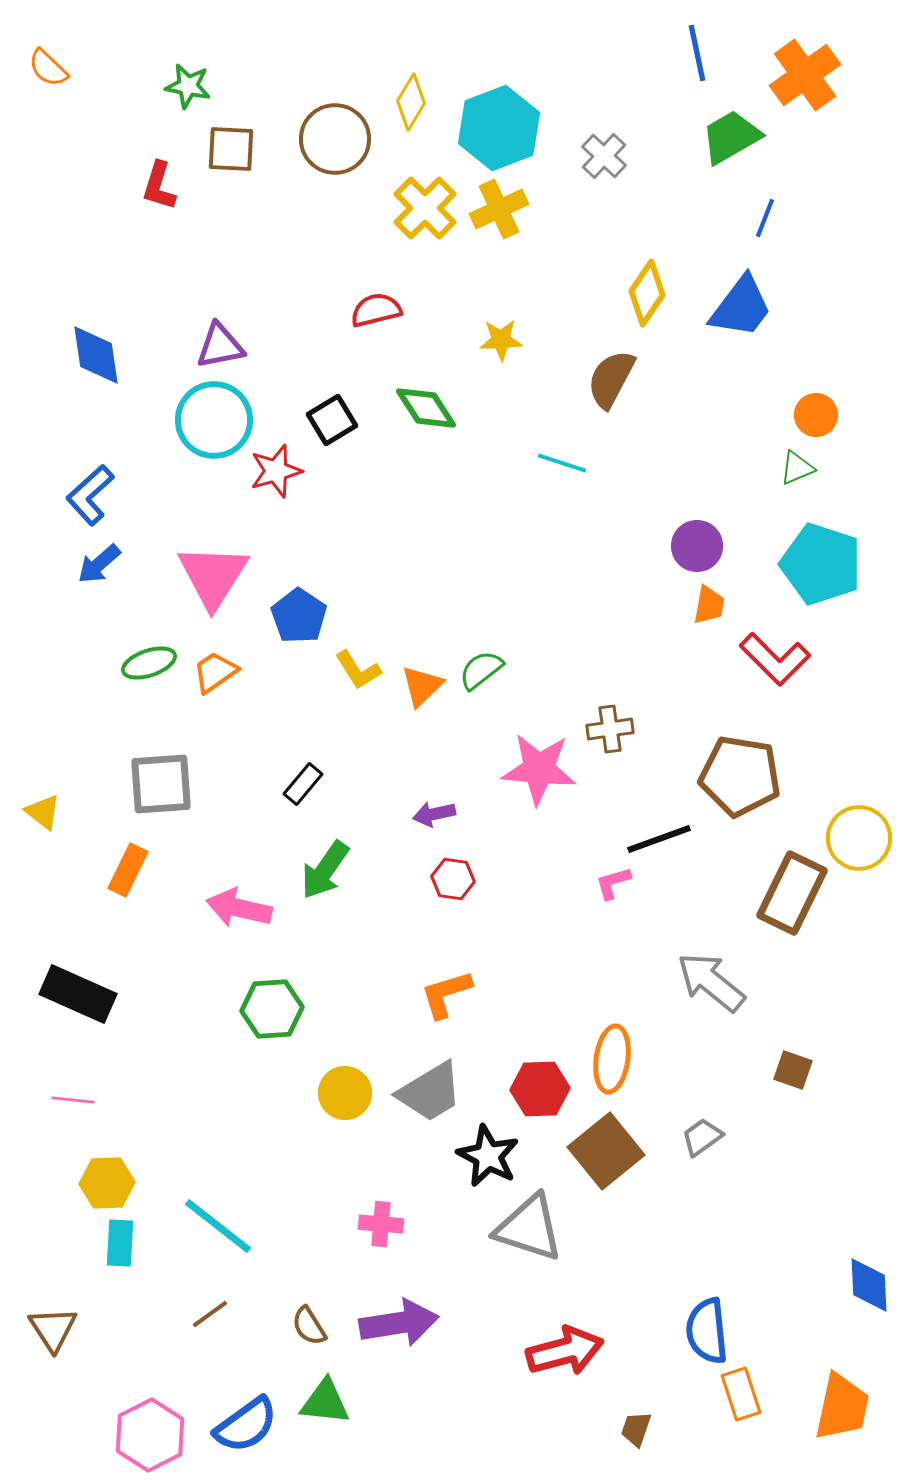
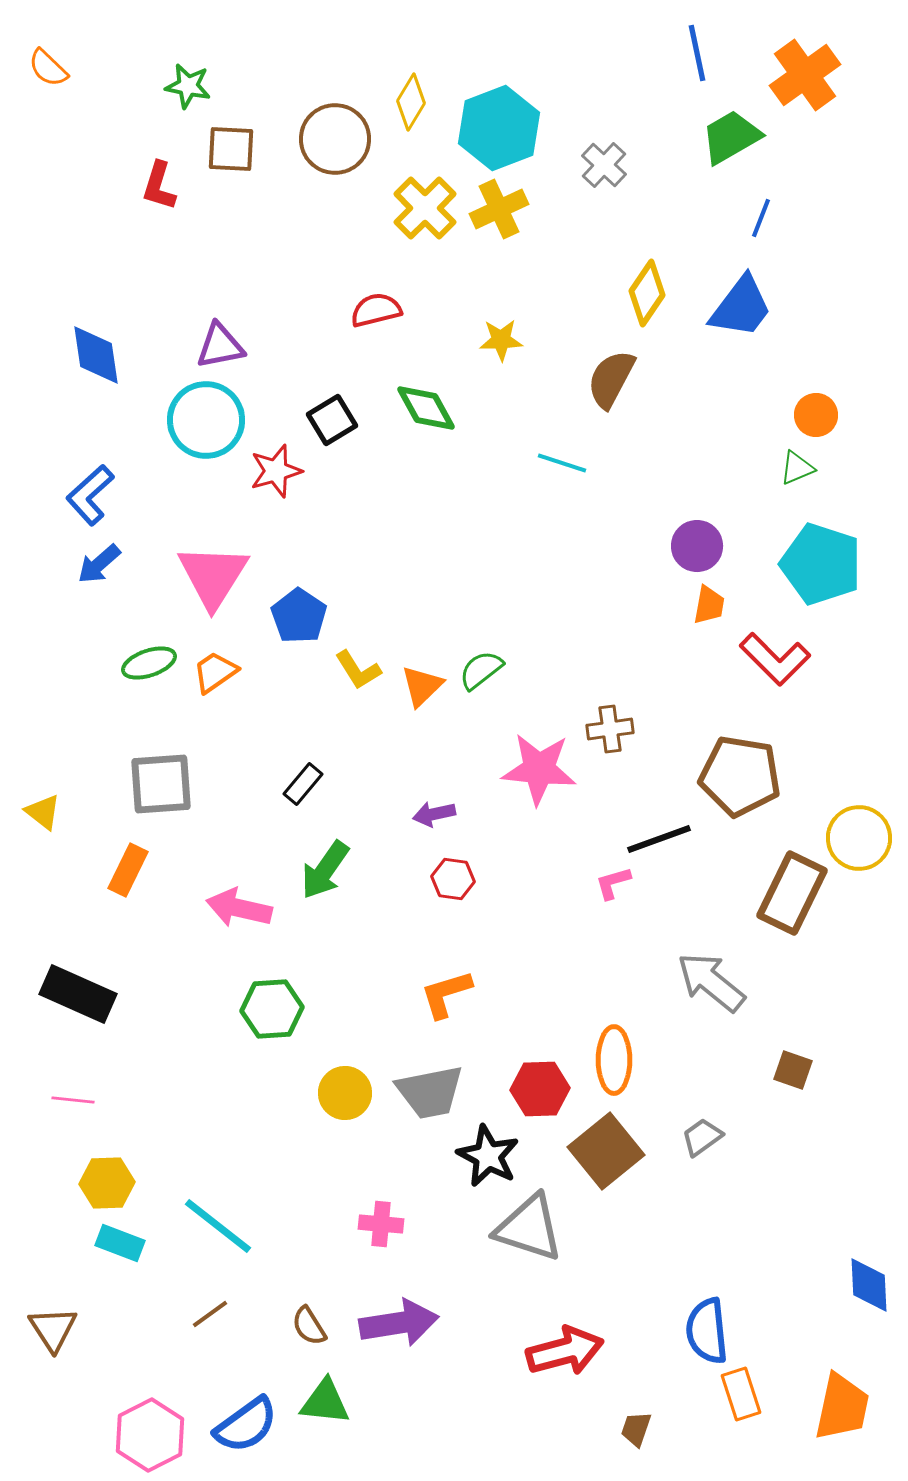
gray cross at (604, 156): moved 9 px down
blue line at (765, 218): moved 4 px left
green diamond at (426, 408): rotated 4 degrees clockwise
cyan circle at (214, 420): moved 8 px left
orange ellipse at (612, 1059): moved 2 px right, 1 px down; rotated 8 degrees counterclockwise
gray trapezoid at (430, 1092): rotated 20 degrees clockwise
cyan rectangle at (120, 1243): rotated 72 degrees counterclockwise
